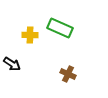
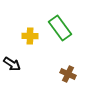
green rectangle: rotated 30 degrees clockwise
yellow cross: moved 1 px down
